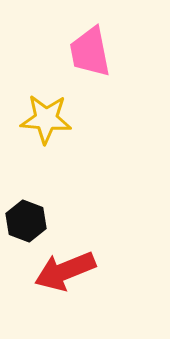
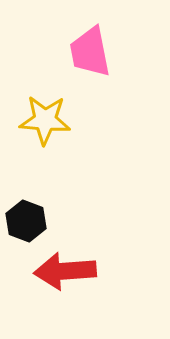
yellow star: moved 1 px left, 1 px down
red arrow: rotated 18 degrees clockwise
